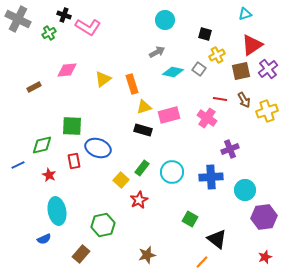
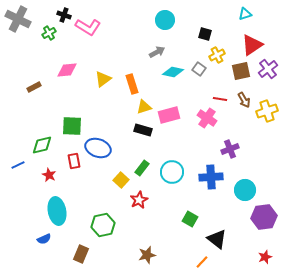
brown rectangle at (81, 254): rotated 18 degrees counterclockwise
